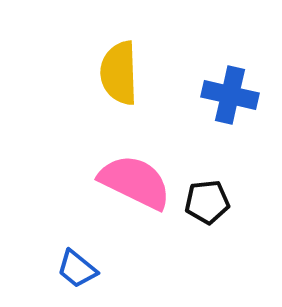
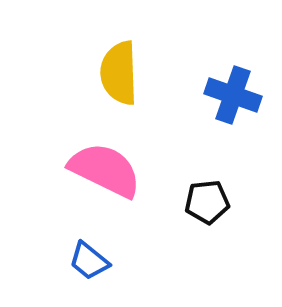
blue cross: moved 3 px right; rotated 6 degrees clockwise
pink semicircle: moved 30 px left, 12 px up
blue trapezoid: moved 12 px right, 8 px up
